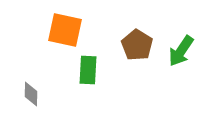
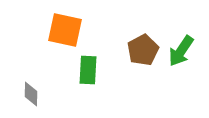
brown pentagon: moved 6 px right, 5 px down; rotated 12 degrees clockwise
